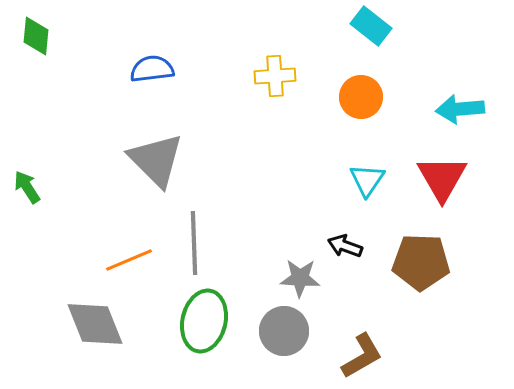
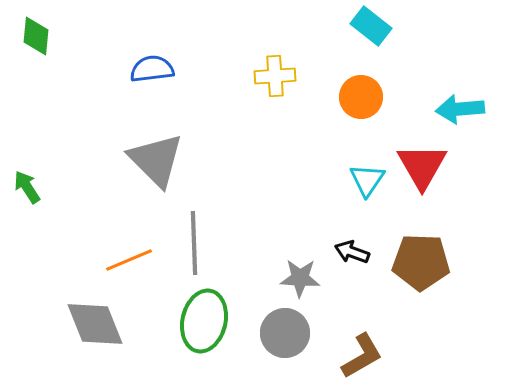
red triangle: moved 20 px left, 12 px up
black arrow: moved 7 px right, 6 px down
gray circle: moved 1 px right, 2 px down
